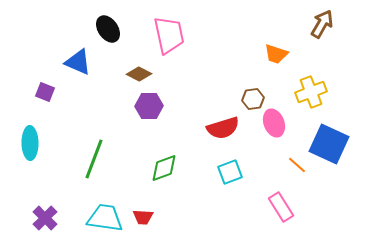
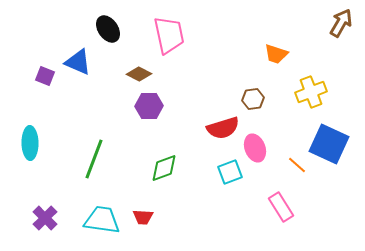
brown arrow: moved 19 px right, 1 px up
purple square: moved 16 px up
pink ellipse: moved 19 px left, 25 px down
cyan trapezoid: moved 3 px left, 2 px down
